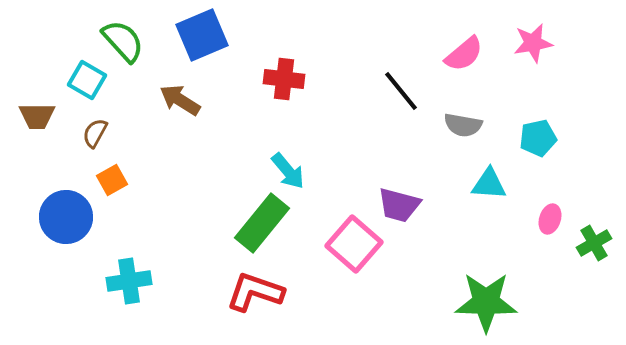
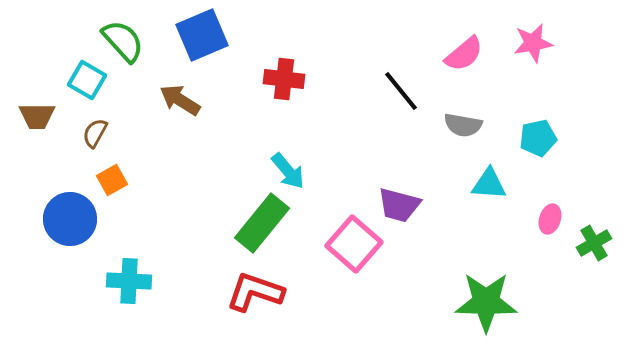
blue circle: moved 4 px right, 2 px down
cyan cross: rotated 12 degrees clockwise
